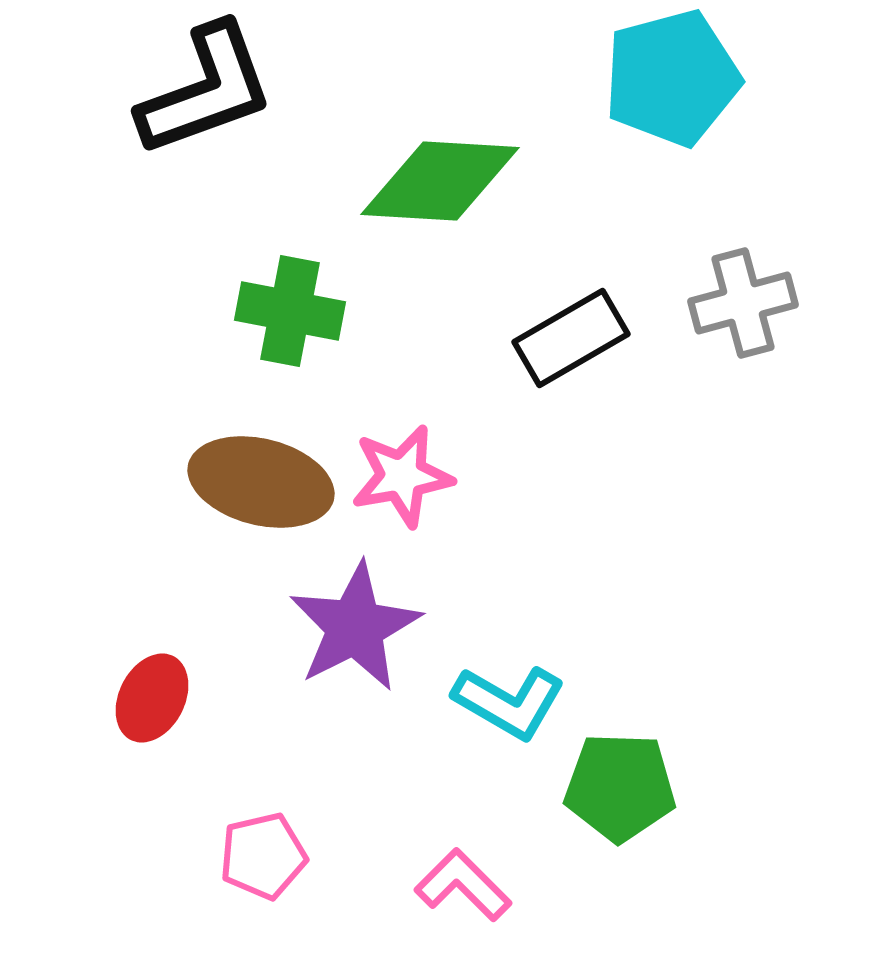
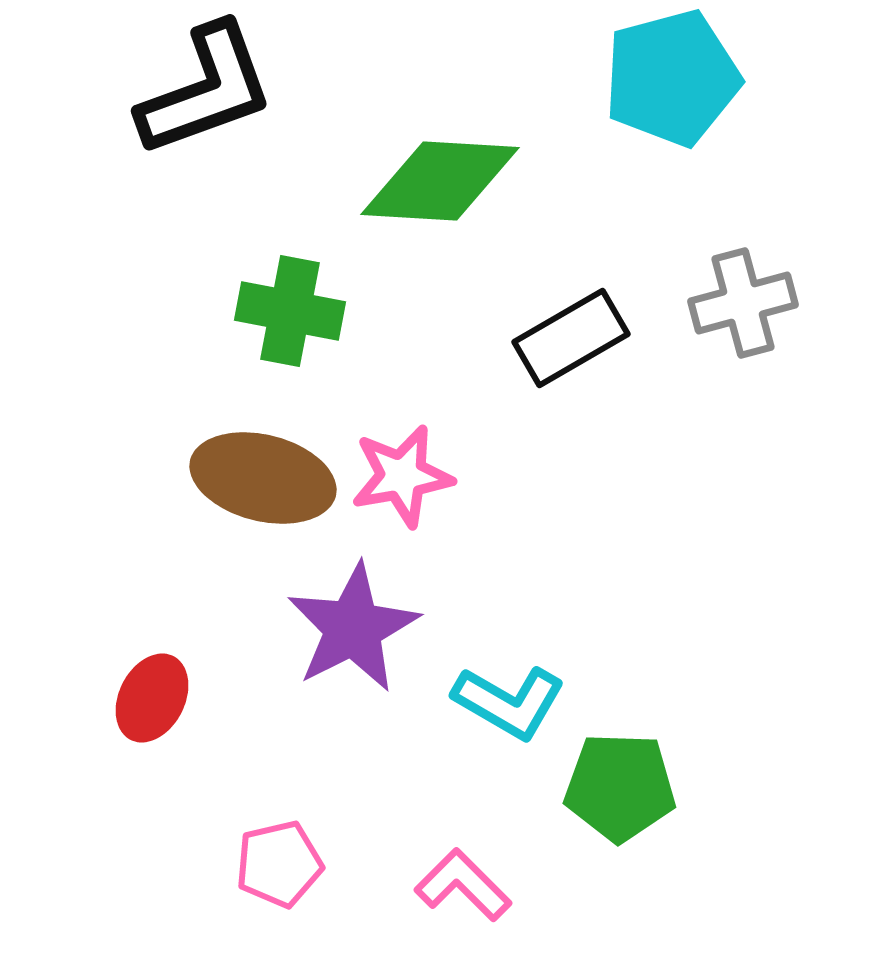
brown ellipse: moved 2 px right, 4 px up
purple star: moved 2 px left, 1 px down
pink pentagon: moved 16 px right, 8 px down
